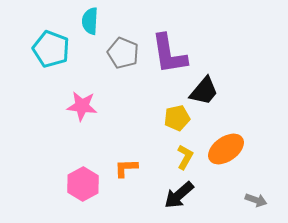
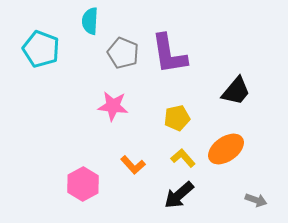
cyan pentagon: moved 10 px left
black trapezoid: moved 32 px right
pink star: moved 31 px right
yellow L-shape: moved 2 px left, 1 px down; rotated 70 degrees counterclockwise
orange L-shape: moved 7 px right, 3 px up; rotated 130 degrees counterclockwise
